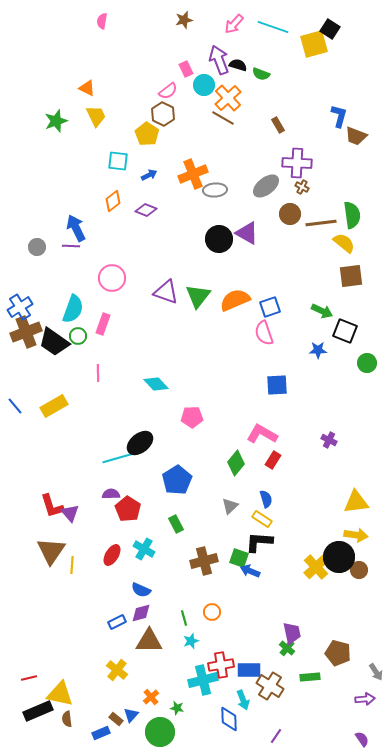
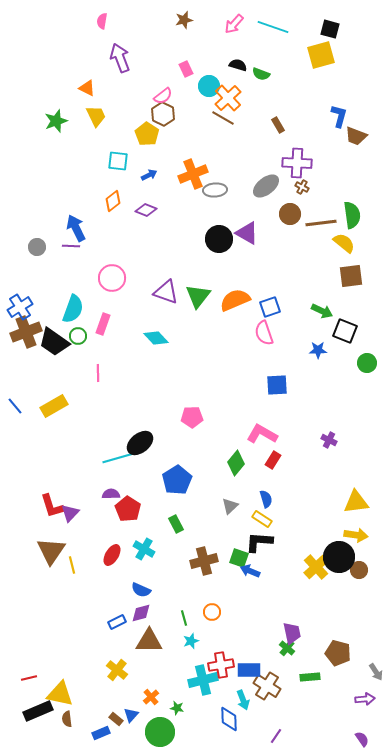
black square at (330, 29): rotated 18 degrees counterclockwise
yellow square at (314, 44): moved 7 px right, 11 px down
purple arrow at (219, 60): moved 99 px left, 2 px up
cyan circle at (204, 85): moved 5 px right, 1 px down
pink semicircle at (168, 91): moved 5 px left, 5 px down
cyan diamond at (156, 384): moved 46 px up
purple triangle at (70, 513): rotated 24 degrees clockwise
yellow line at (72, 565): rotated 18 degrees counterclockwise
brown cross at (270, 686): moved 3 px left
